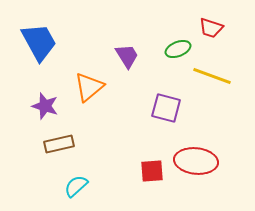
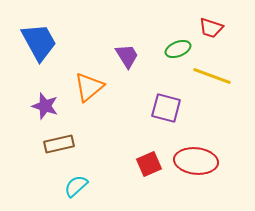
red square: moved 3 px left, 7 px up; rotated 20 degrees counterclockwise
